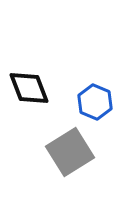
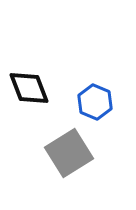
gray square: moved 1 px left, 1 px down
